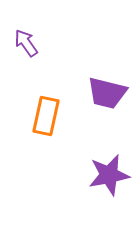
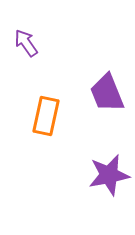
purple trapezoid: rotated 54 degrees clockwise
